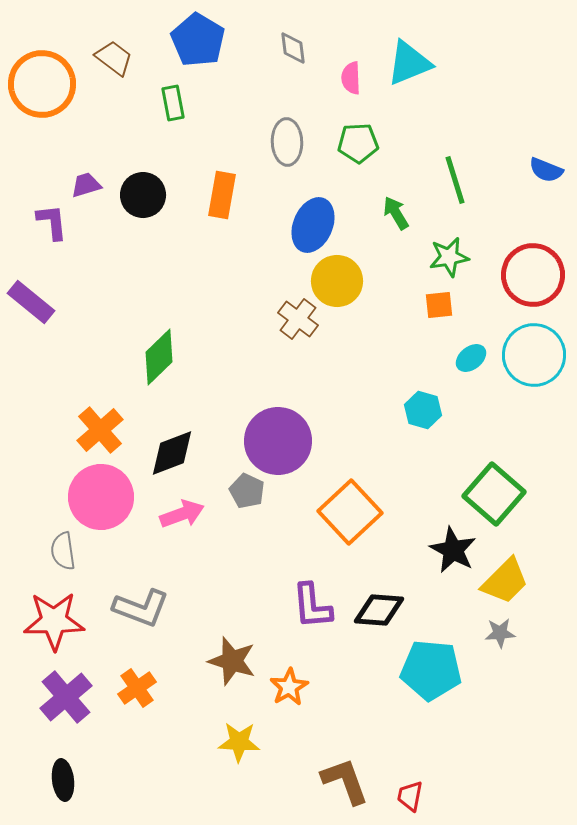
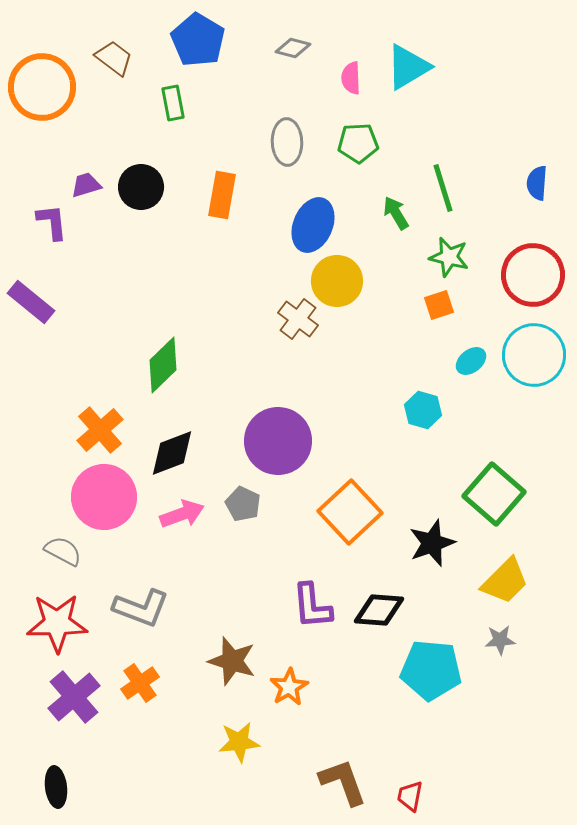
gray diamond at (293, 48): rotated 68 degrees counterclockwise
cyan triangle at (409, 63): moved 1 px left, 4 px down; rotated 9 degrees counterclockwise
orange circle at (42, 84): moved 3 px down
blue semicircle at (546, 170): moved 9 px left, 13 px down; rotated 72 degrees clockwise
green line at (455, 180): moved 12 px left, 8 px down
black circle at (143, 195): moved 2 px left, 8 px up
green star at (449, 257): rotated 24 degrees clockwise
orange square at (439, 305): rotated 12 degrees counterclockwise
green diamond at (159, 357): moved 4 px right, 8 px down
cyan ellipse at (471, 358): moved 3 px down
gray pentagon at (247, 491): moved 4 px left, 13 px down
pink circle at (101, 497): moved 3 px right
black star at (453, 550): moved 21 px left, 7 px up; rotated 24 degrees clockwise
gray semicircle at (63, 551): rotated 126 degrees clockwise
red star at (54, 621): moved 3 px right, 2 px down
gray star at (500, 633): moved 7 px down
orange cross at (137, 688): moved 3 px right, 5 px up
purple cross at (66, 697): moved 8 px right
yellow star at (239, 742): rotated 9 degrees counterclockwise
black ellipse at (63, 780): moved 7 px left, 7 px down
brown L-shape at (345, 781): moved 2 px left, 1 px down
